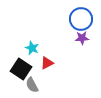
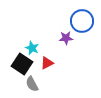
blue circle: moved 1 px right, 2 px down
purple star: moved 16 px left
black square: moved 1 px right, 5 px up
gray semicircle: moved 1 px up
